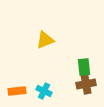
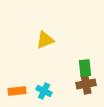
green rectangle: moved 1 px right, 1 px down
